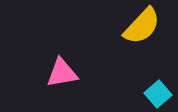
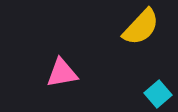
yellow semicircle: moved 1 px left, 1 px down
